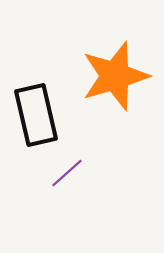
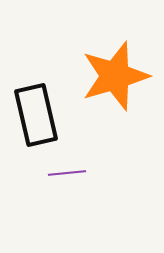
purple line: rotated 36 degrees clockwise
